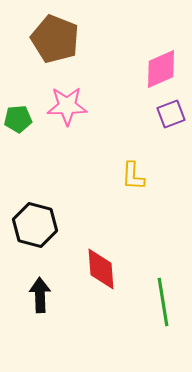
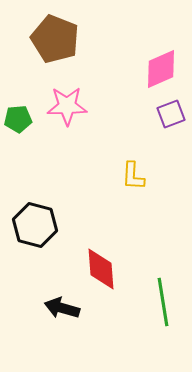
black arrow: moved 22 px right, 13 px down; rotated 72 degrees counterclockwise
